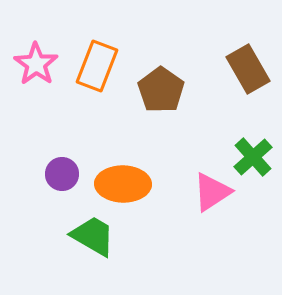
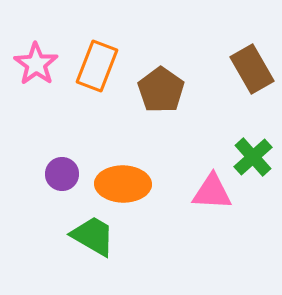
brown rectangle: moved 4 px right
pink triangle: rotated 36 degrees clockwise
